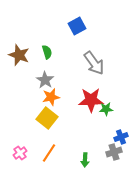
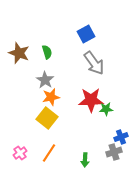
blue square: moved 9 px right, 8 px down
brown star: moved 2 px up
